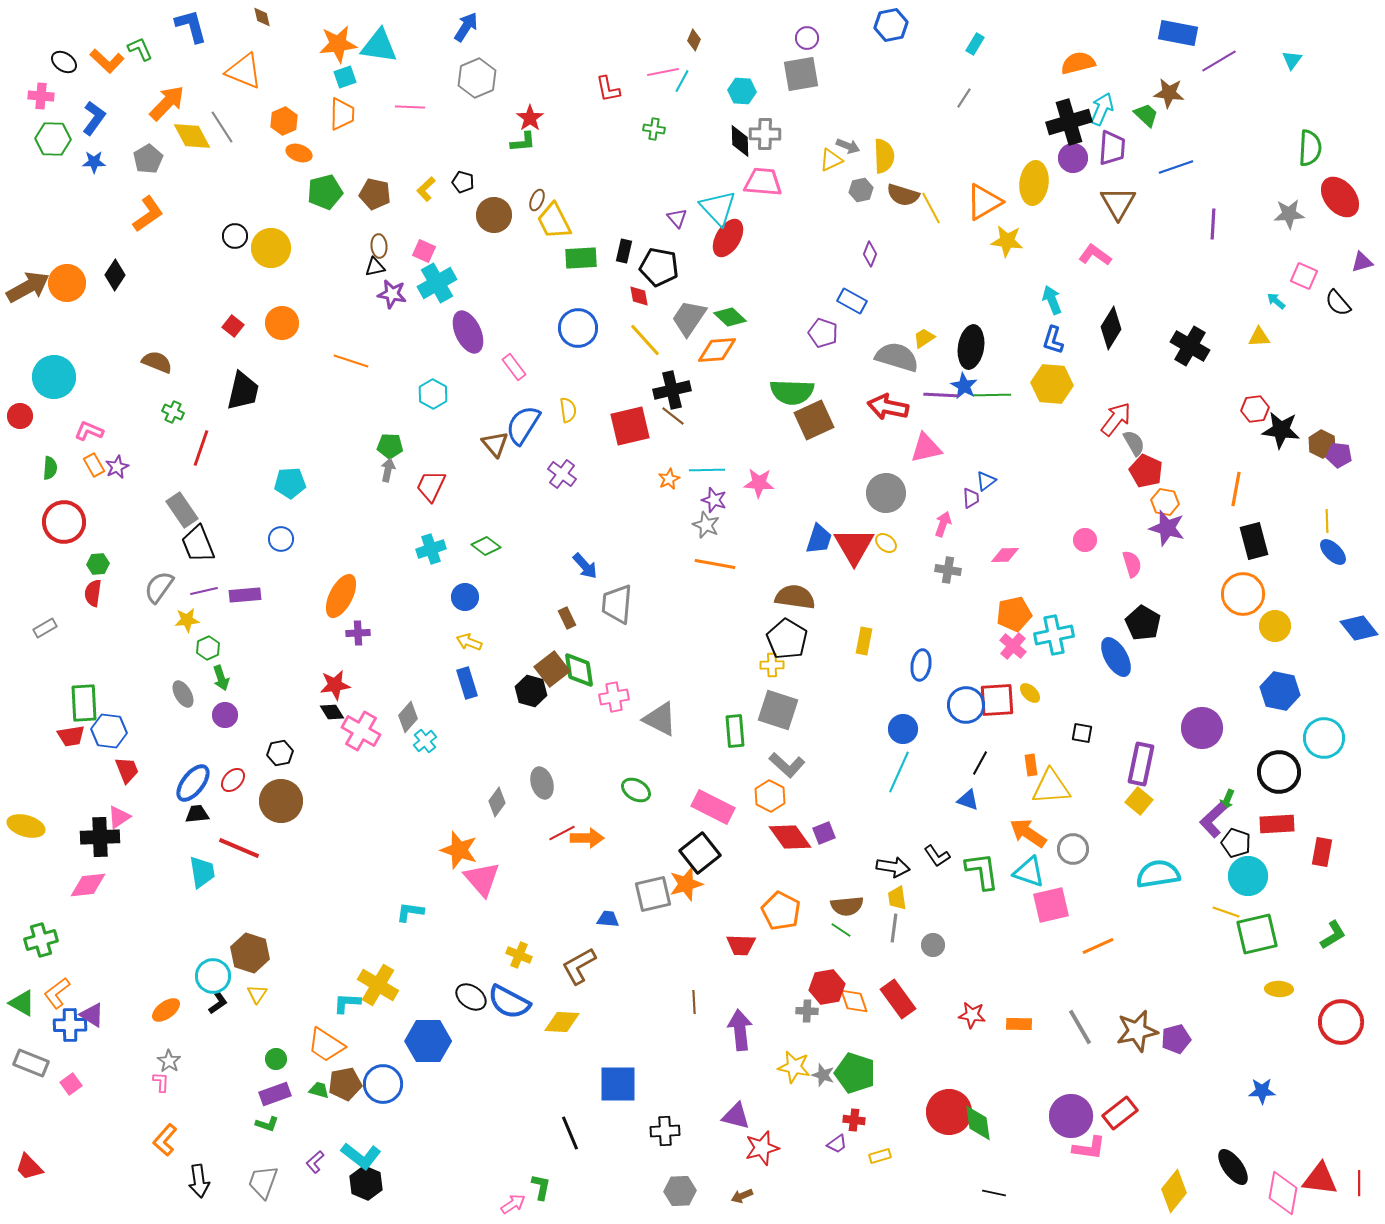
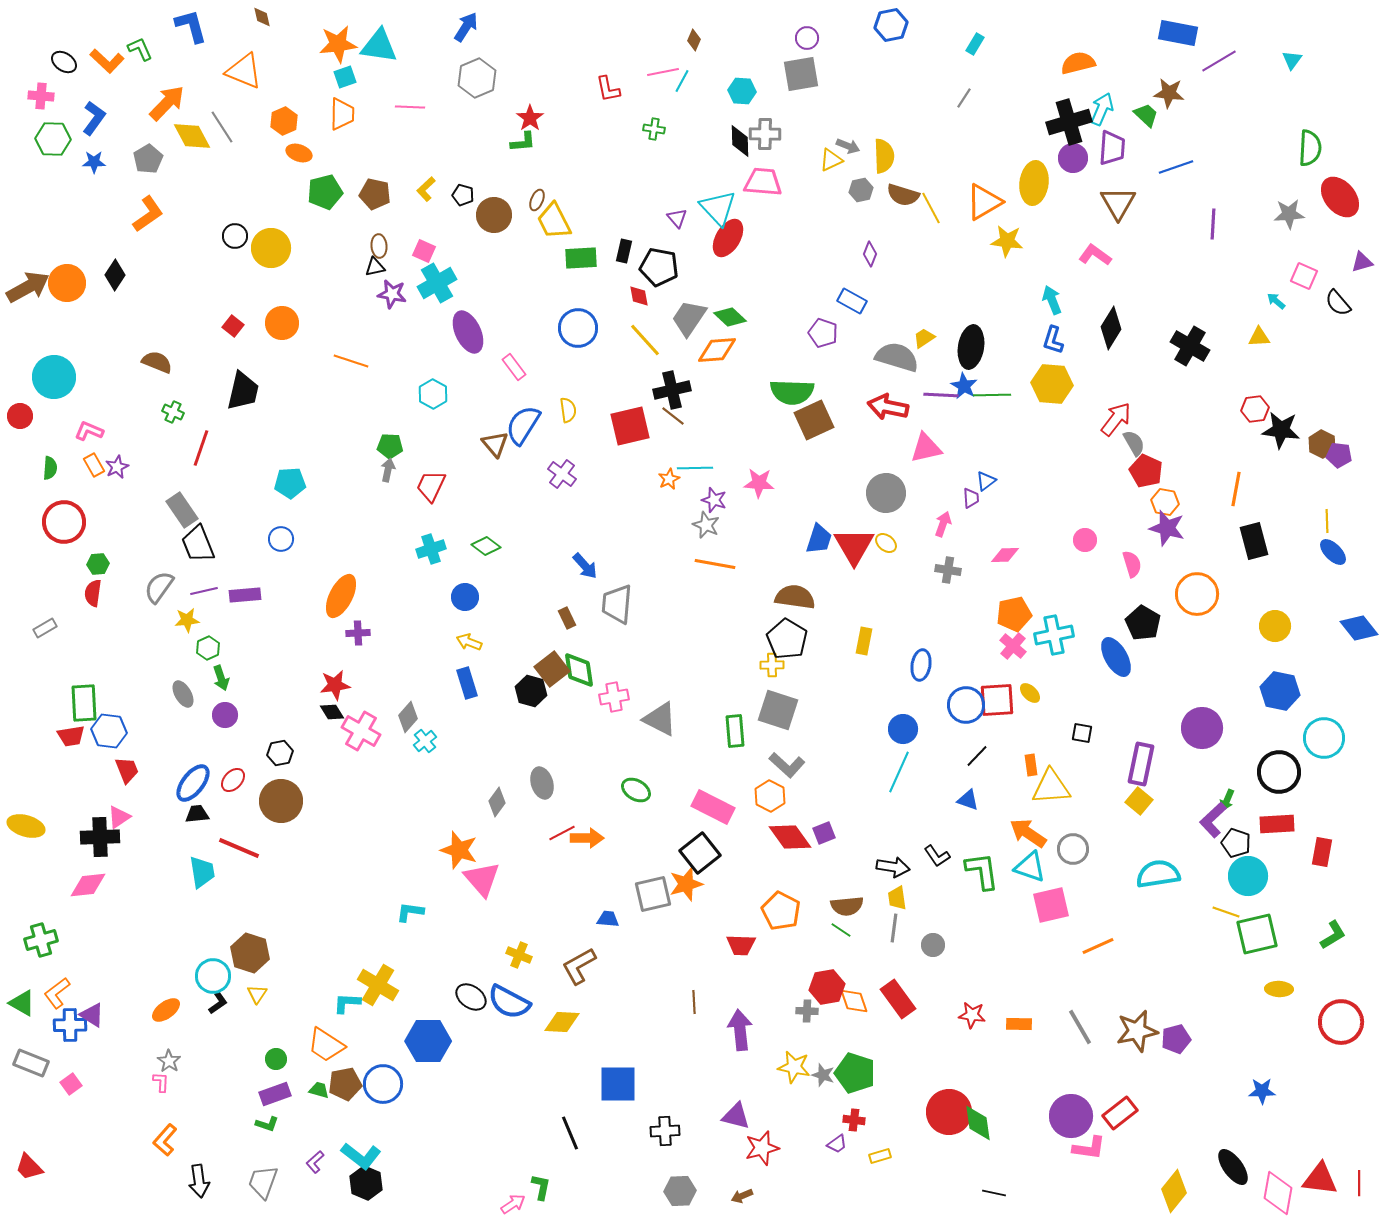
black pentagon at (463, 182): moved 13 px down
cyan line at (707, 470): moved 12 px left, 2 px up
orange circle at (1243, 594): moved 46 px left
black line at (980, 763): moved 3 px left, 7 px up; rotated 15 degrees clockwise
cyan triangle at (1029, 872): moved 1 px right, 5 px up
pink diamond at (1283, 1193): moved 5 px left
